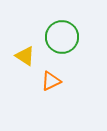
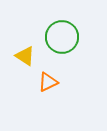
orange triangle: moved 3 px left, 1 px down
